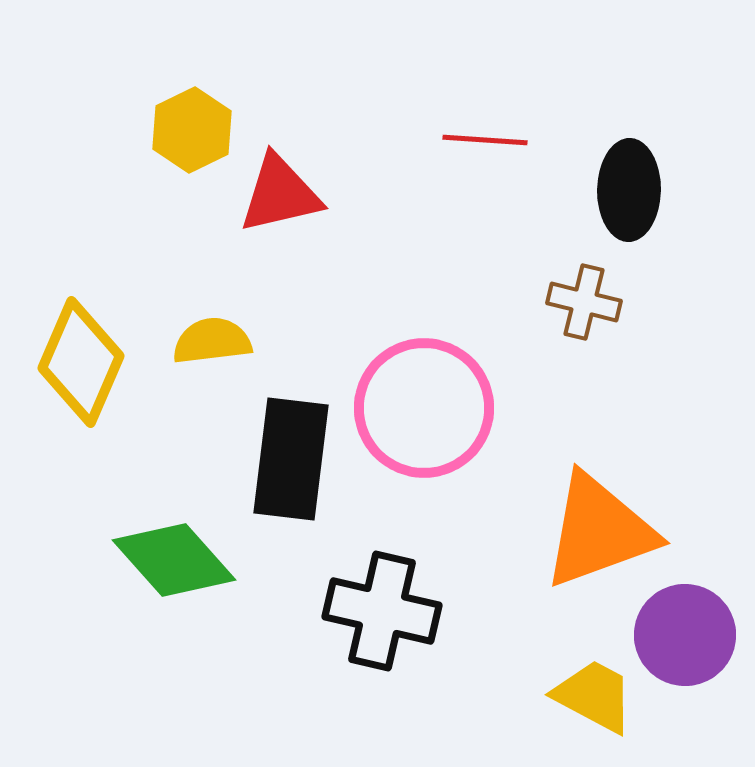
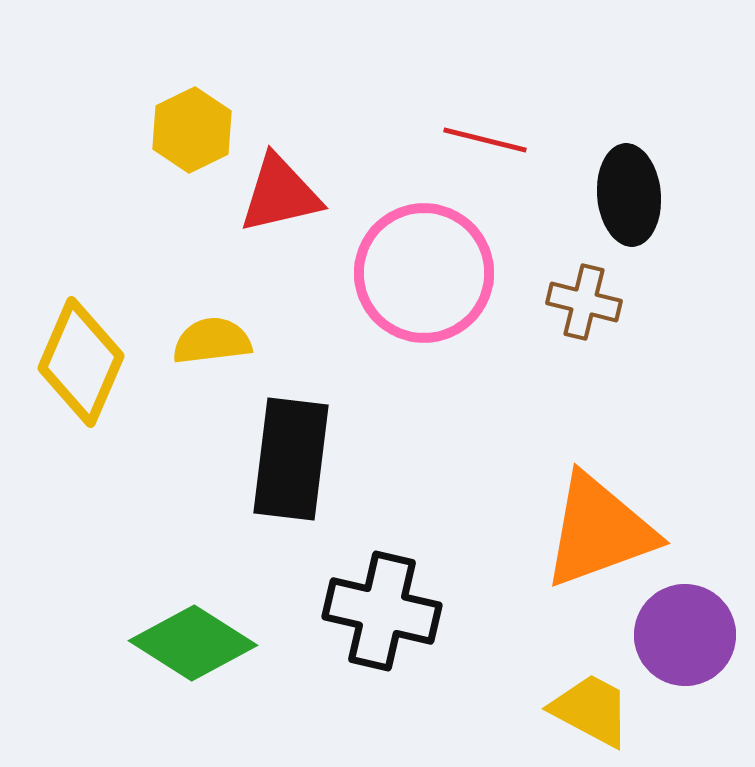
red line: rotated 10 degrees clockwise
black ellipse: moved 5 px down; rotated 6 degrees counterclockwise
pink circle: moved 135 px up
green diamond: moved 19 px right, 83 px down; rotated 16 degrees counterclockwise
yellow trapezoid: moved 3 px left, 14 px down
